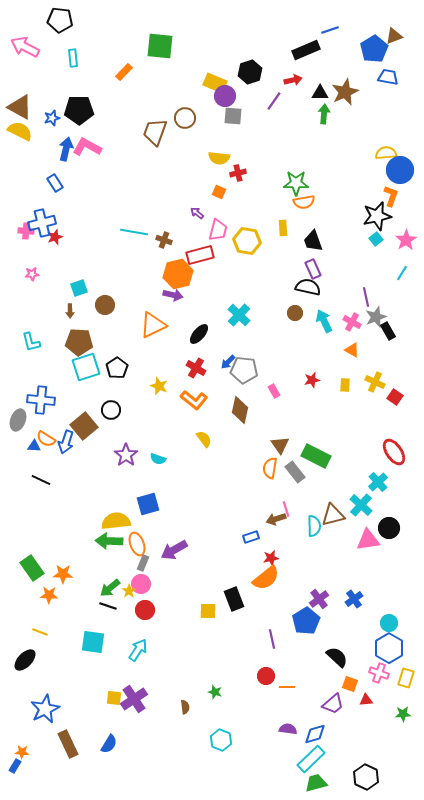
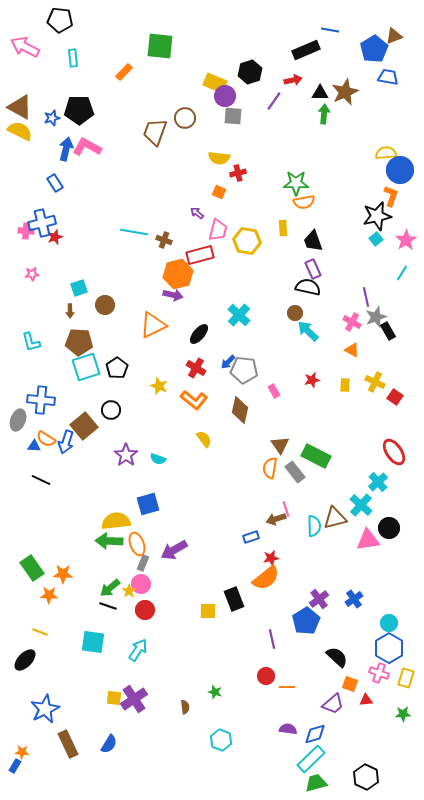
blue line at (330, 30): rotated 30 degrees clockwise
cyan arrow at (324, 321): moved 16 px left, 10 px down; rotated 20 degrees counterclockwise
brown triangle at (333, 515): moved 2 px right, 3 px down
